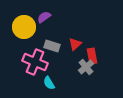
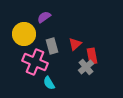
yellow circle: moved 7 px down
gray rectangle: rotated 56 degrees clockwise
